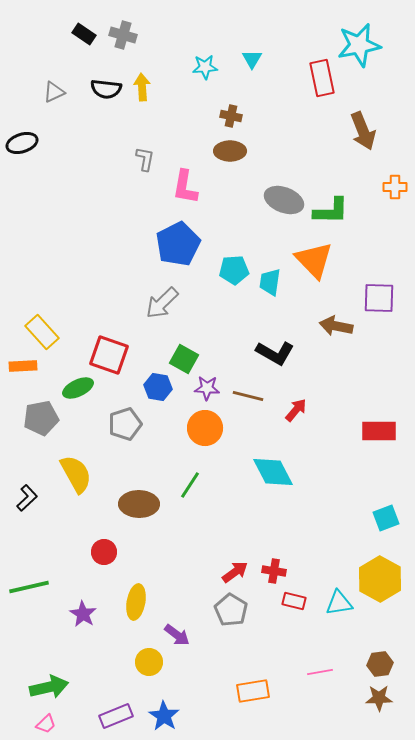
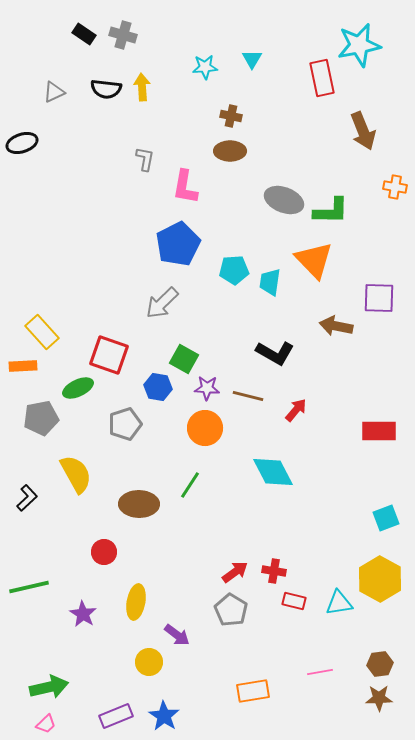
orange cross at (395, 187): rotated 10 degrees clockwise
